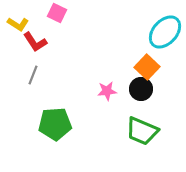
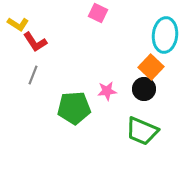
pink square: moved 41 px right
cyan ellipse: moved 3 px down; rotated 36 degrees counterclockwise
orange square: moved 4 px right
black circle: moved 3 px right
green pentagon: moved 19 px right, 16 px up
